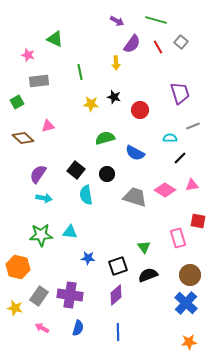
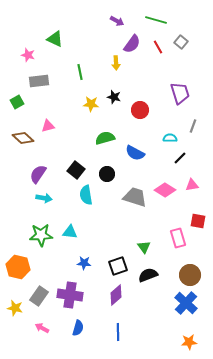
gray line at (193, 126): rotated 48 degrees counterclockwise
blue star at (88, 258): moved 4 px left, 5 px down
